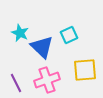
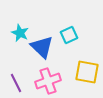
yellow square: moved 2 px right, 2 px down; rotated 15 degrees clockwise
pink cross: moved 1 px right, 1 px down
